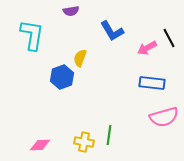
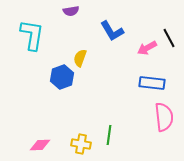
pink semicircle: rotated 80 degrees counterclockwise
yellow cross: moved 3 px left, 2 px down
